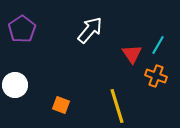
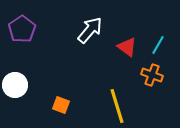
red triangle: moved 5 px left, 7 px up; rotated 20 degrees counterclockwise
orange cross: moved 4 px left, 1 px up
